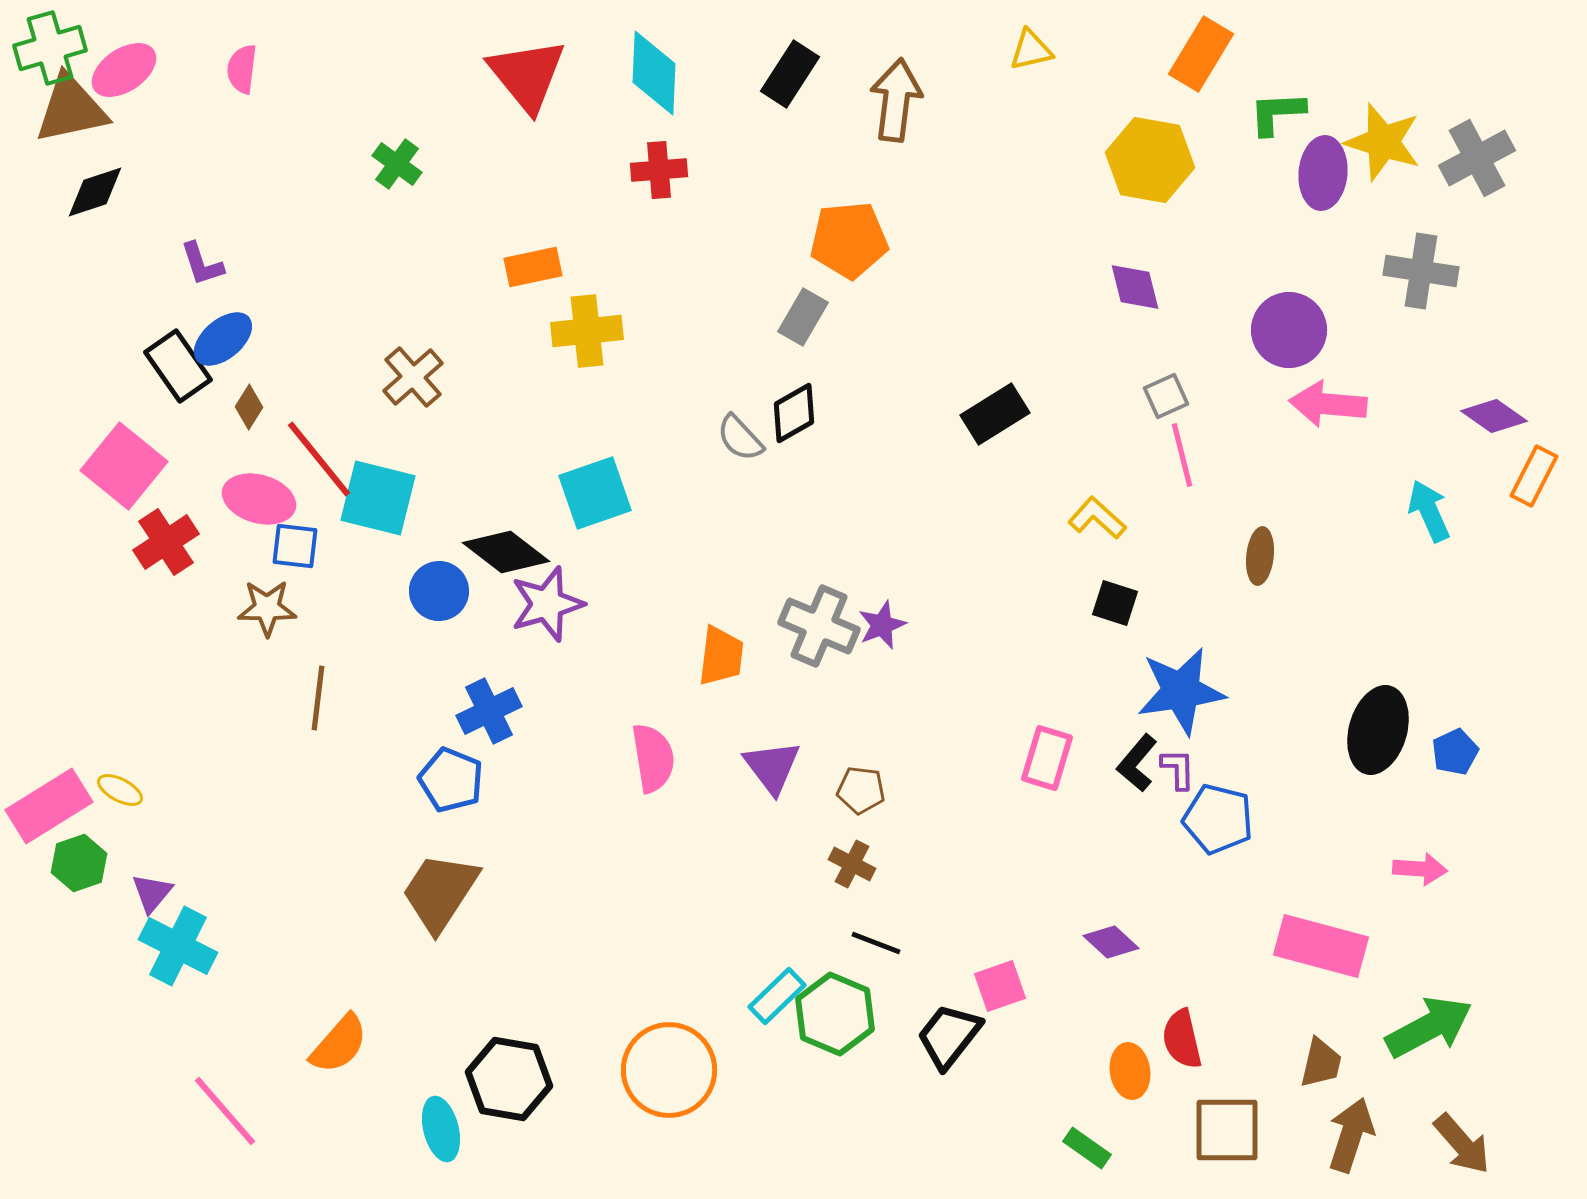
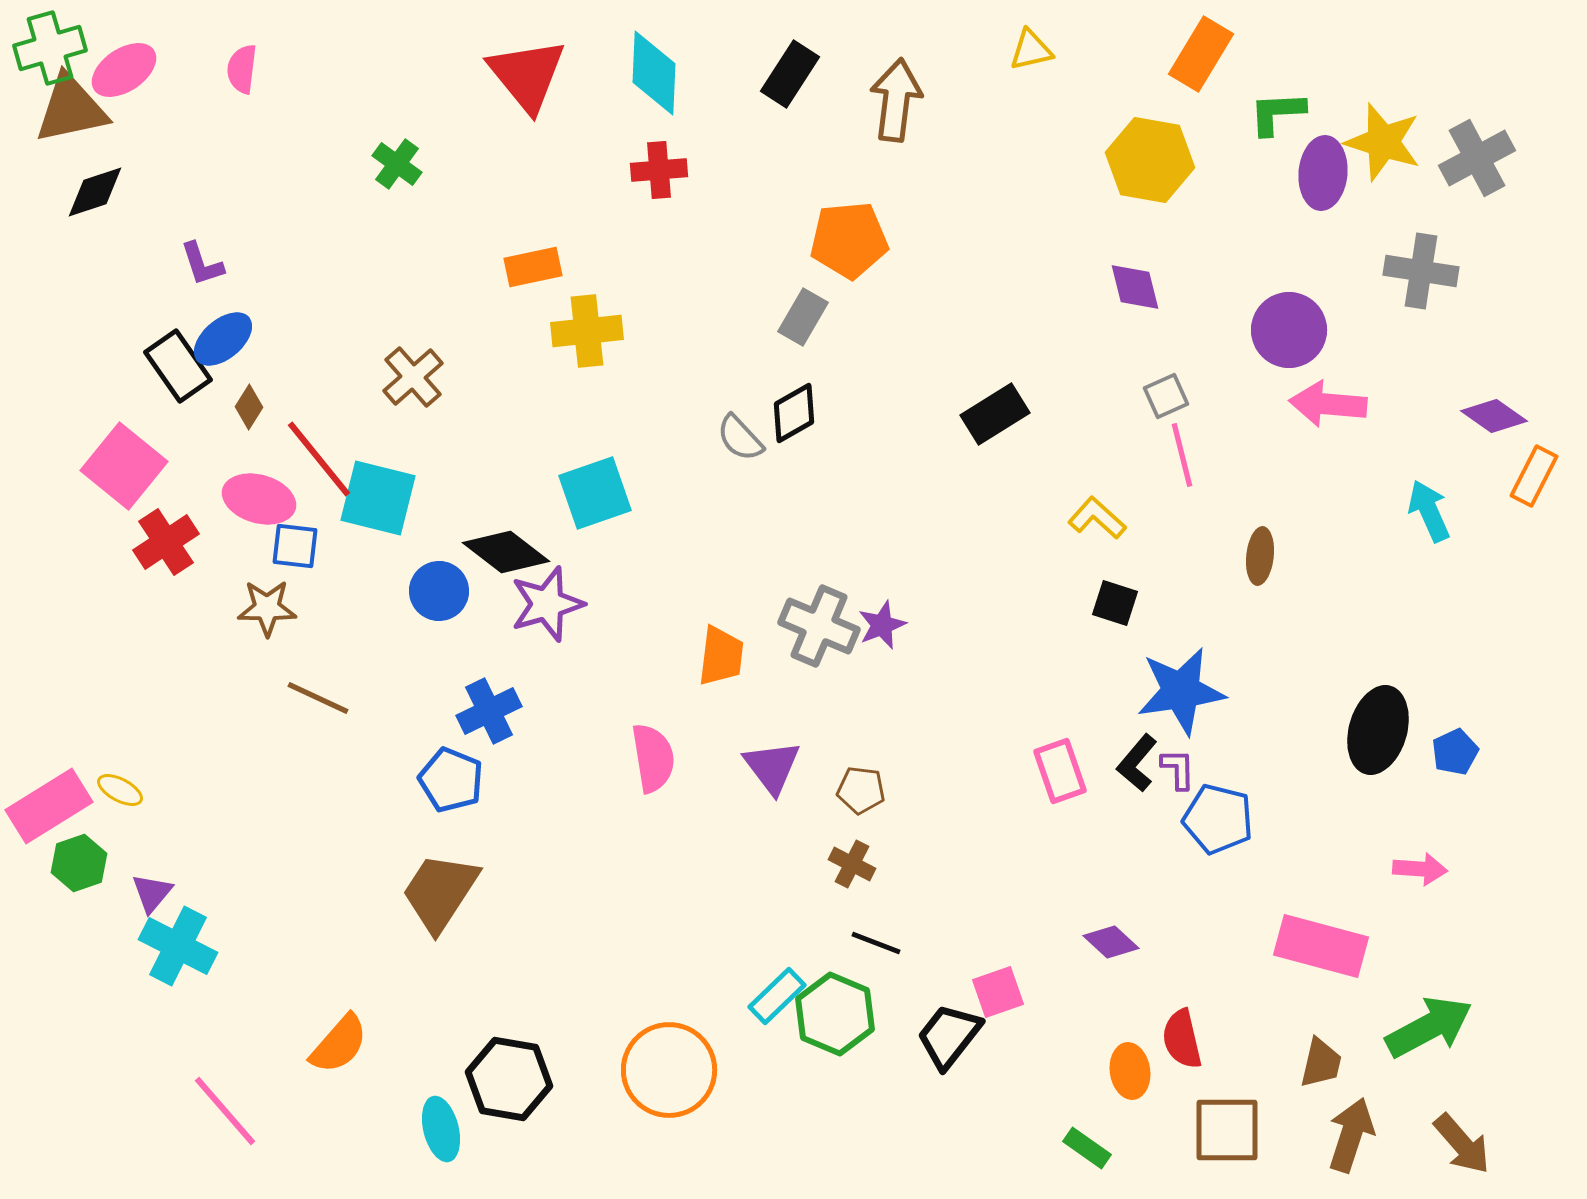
brown line at (318, 698): rotated 72 degrees counterclockwise
pink rectangle at (1047, 758): moved 13 px right, 13 px down; rotated 36 degrees counterclockwise
pink square at (1000, 986): moved 2 px left, 6 px down
